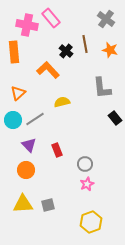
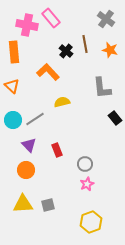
orange L-shape: moved 2 px down
orange triangle: moved 6 px left, 7 px up; rotated 35 degrees counterclockwise
